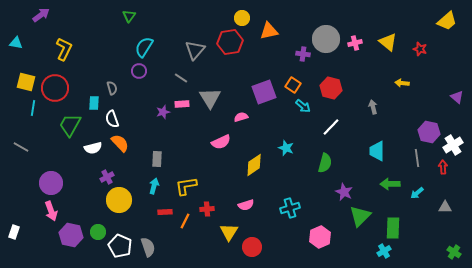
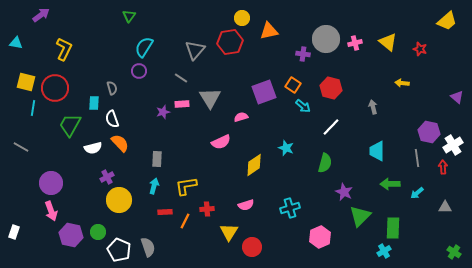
white pentagon at (120, 246): moved 1 px left, 4 px down
